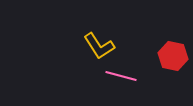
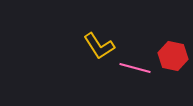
pink line: moved 14 px right, 8 px up
